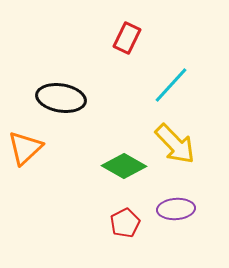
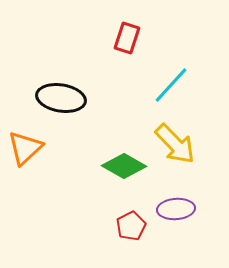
red rectangle: rotated 8 degrees counterclockwise
red pentagon: moved 6 px right, 3 px down
